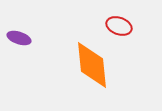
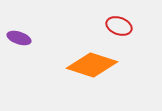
orange diamond: rotated 66 degrees counterclockwise
